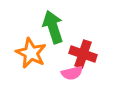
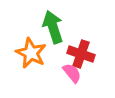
red cross: moved 2 px left
pink semicircle: rotated 115 degrees counterclockwise
